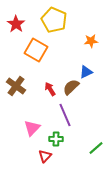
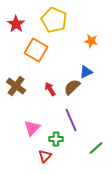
orange star: rotated 16 degrees clockwise
brown semicircle: moved 1 px right
purple line: moved 6 px right, 5 px down
